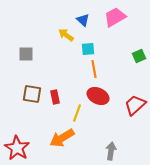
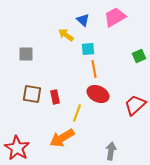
red ellipse: moved 2 px up
